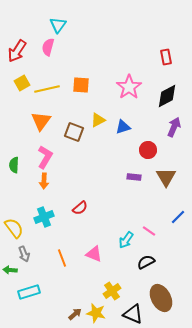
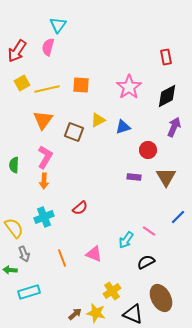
orange triangle: moved 2 px right, 1 px up
